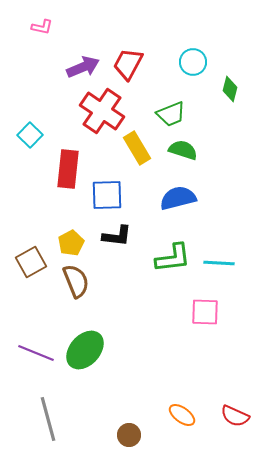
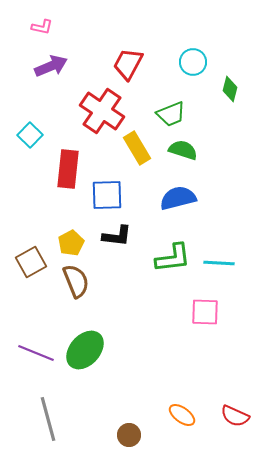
purple arrow: moved 32 px left, 1 px up
